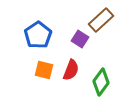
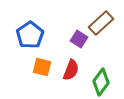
brown rectangle: moved 3 px down
blue pentagon: moved 8 px left
purple square: moved 1 px left
orange square: moved 2 px left, 3 px up
